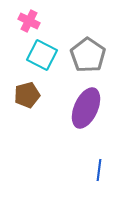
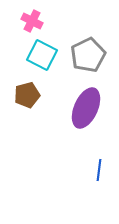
pink cross: moved 3 px right
gray pentagon: rotated 12 degrees clockwise
